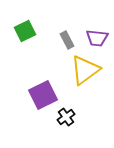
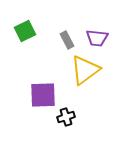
purple square: rotated 24 degrees clockwise
black cross: rotated 18 degrees clockwise
